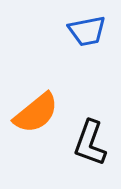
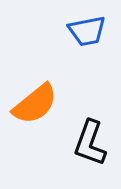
orange semicircle: moved 1 px left, 9 px up
